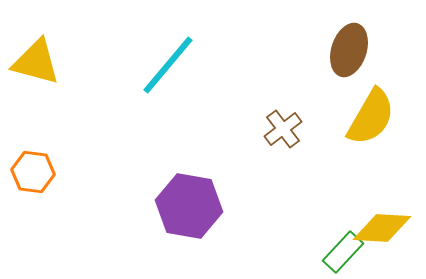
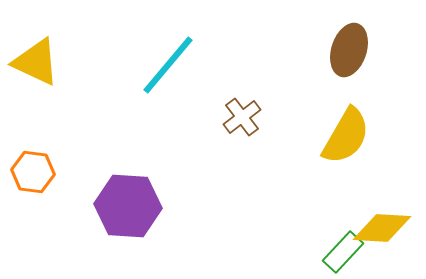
yellow triangle: rotated 10 degrees clockwise
yellow semicircle: moved 25 px left, 19 px down
brown cross: moved 41 px left, 12 px up
purple hexagon: moved 61 px left; rotated 6 degrees counterclockwise
